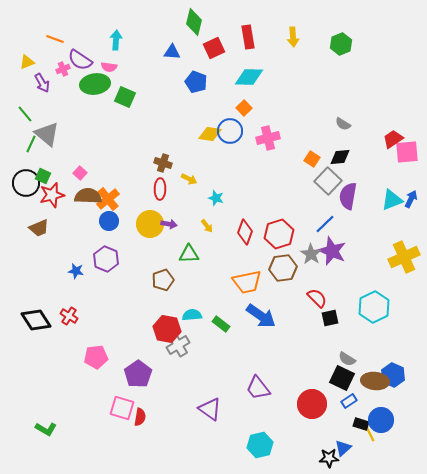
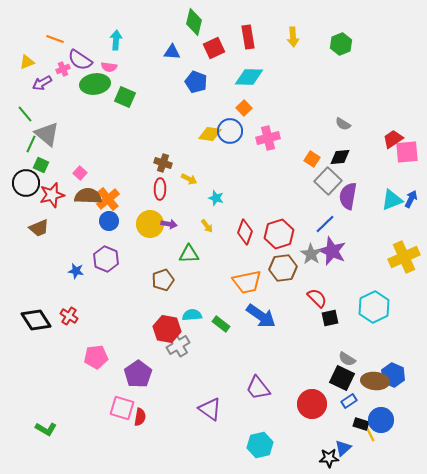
purple arrow at (42, 83): rotated 90 degrees clockwise
green square at (43, 176): moved 2 px left, 11 px up
